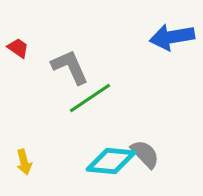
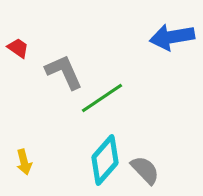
gray L-shape: moved 6 px left, 5 px down
green line: moved 12 px right
gray semicircle: moved 16 px down
cyan diamond: moved 6 px left, 1 px up; rotated 54 degrees counterclockwise
